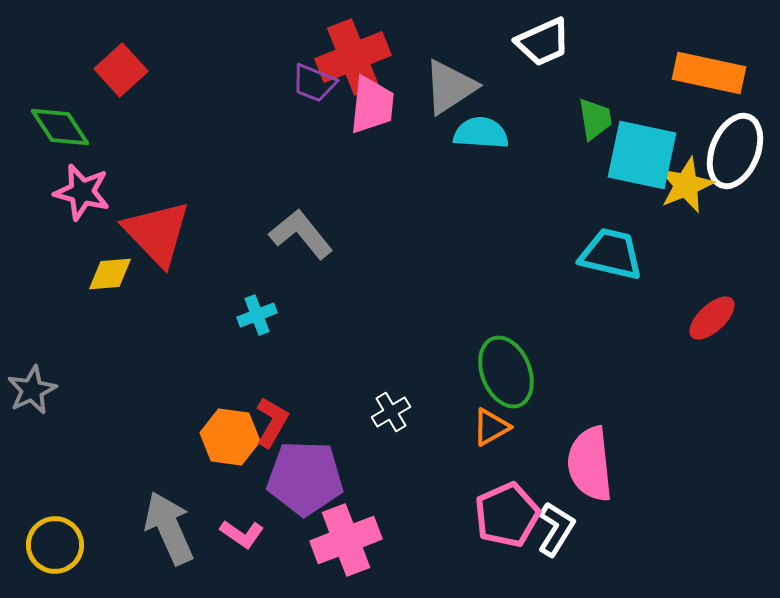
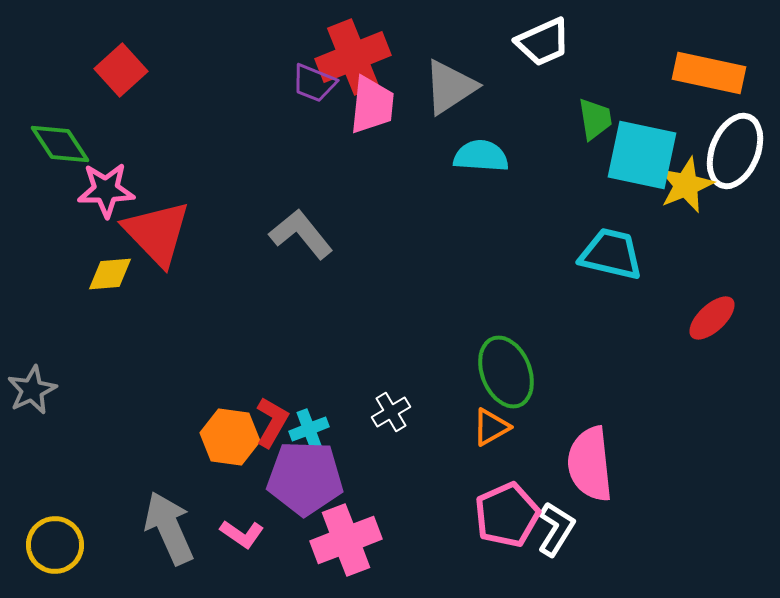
green diamond: moved 17 px down
cyan semicircle: moved 23 px down
pink star: moved 24 px right, 2 px up; rotated 16 degrees counterclockwise
cyan cross: moved 52 px right, 114 px down
